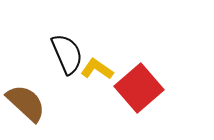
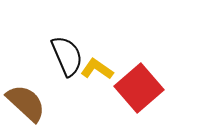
black semicircle: moved 2 px down
